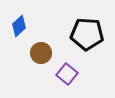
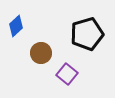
blue diamond: moved 3 px left
black pentagon: rotated 20 degrees counterclockwise
